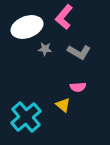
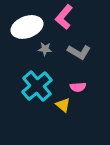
cyan cross: moved 11 px right, 31 px up
